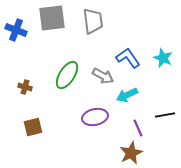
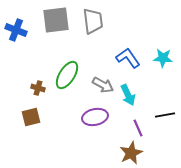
gray square: moved 4 px right, 2 px down
cyan star: rotated 18 degrees counterclockwise
gray arrow: moved 9 px down
brown cross: moved 13 px right, 1 px down
cyan arrow: moved 1 px right; rotated 90 degrees counterclockwise
brown square: moved 2 px left, 10 px up
